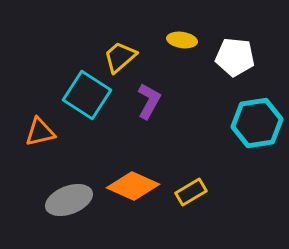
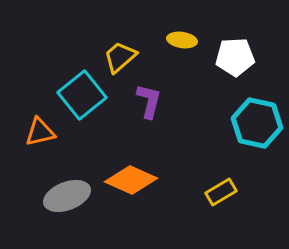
white pentagon: rotated 9 degrees counterclockwise
cyan square: moved 5 px left; rotated 18 degrees clockwise
purple L-shape: rotated 15 degrees counterclockwise
cyan hexagon: rotated 21 degrees clockwise
orange diamond: moved 2 px left, 6 px up
yellow rectangle: moved 30 px right
gray ellipse: moved 2 px left, 4 px up
